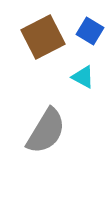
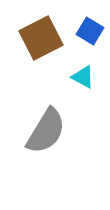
brown square: moved 2 px left, 1 px down
